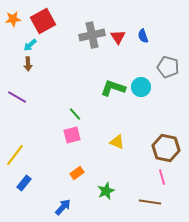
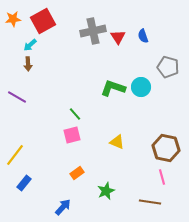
gray cross: moved 1 px right, 4 px up
